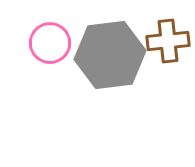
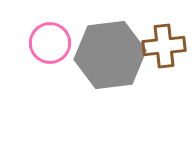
brown cross: moved 4 px left, 5 px down
